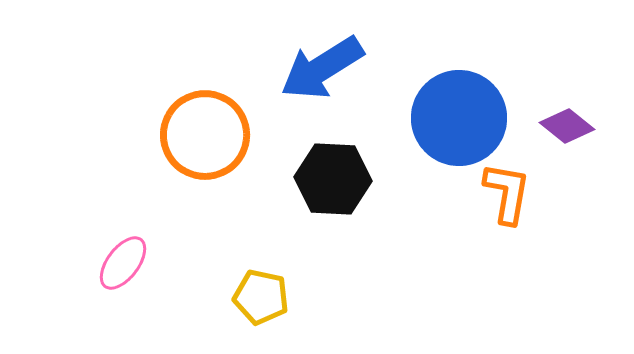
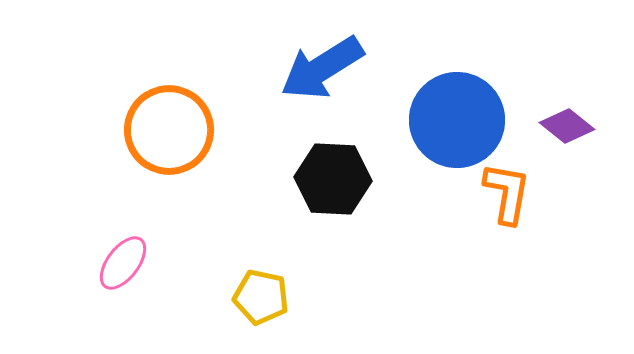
blue circle: moved 2 px left, 2 px down
orange circle: moved 36 px left, 5 px up
